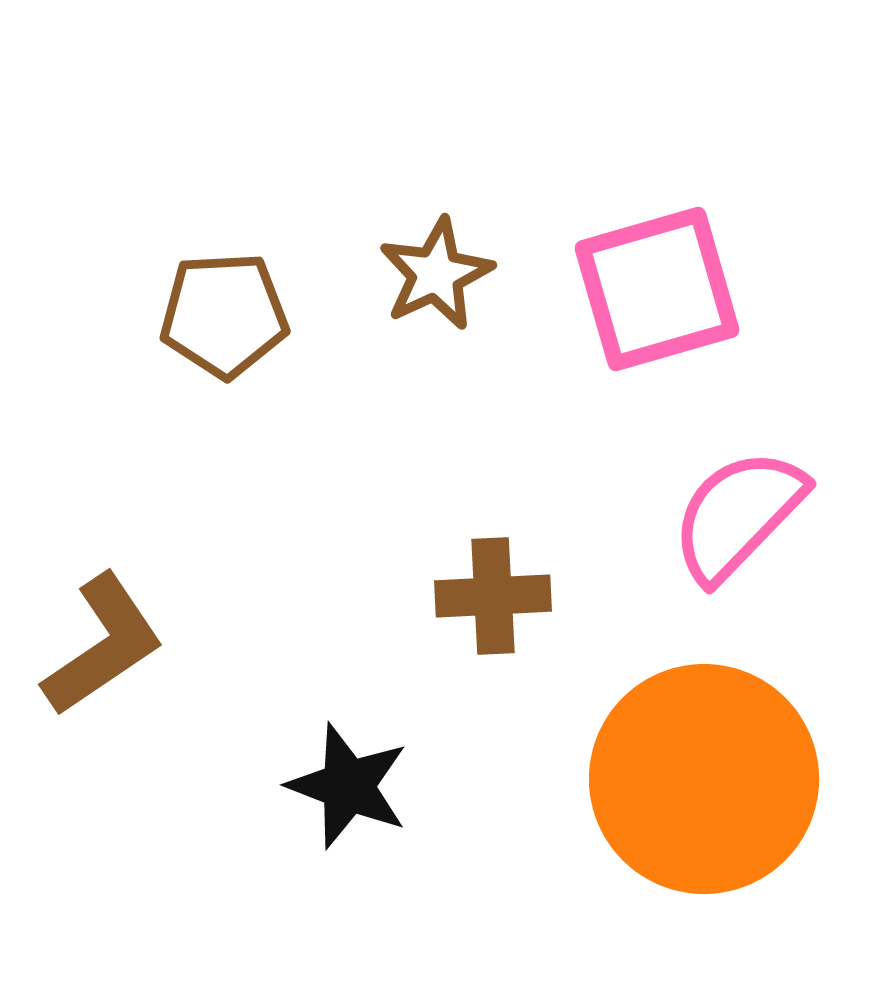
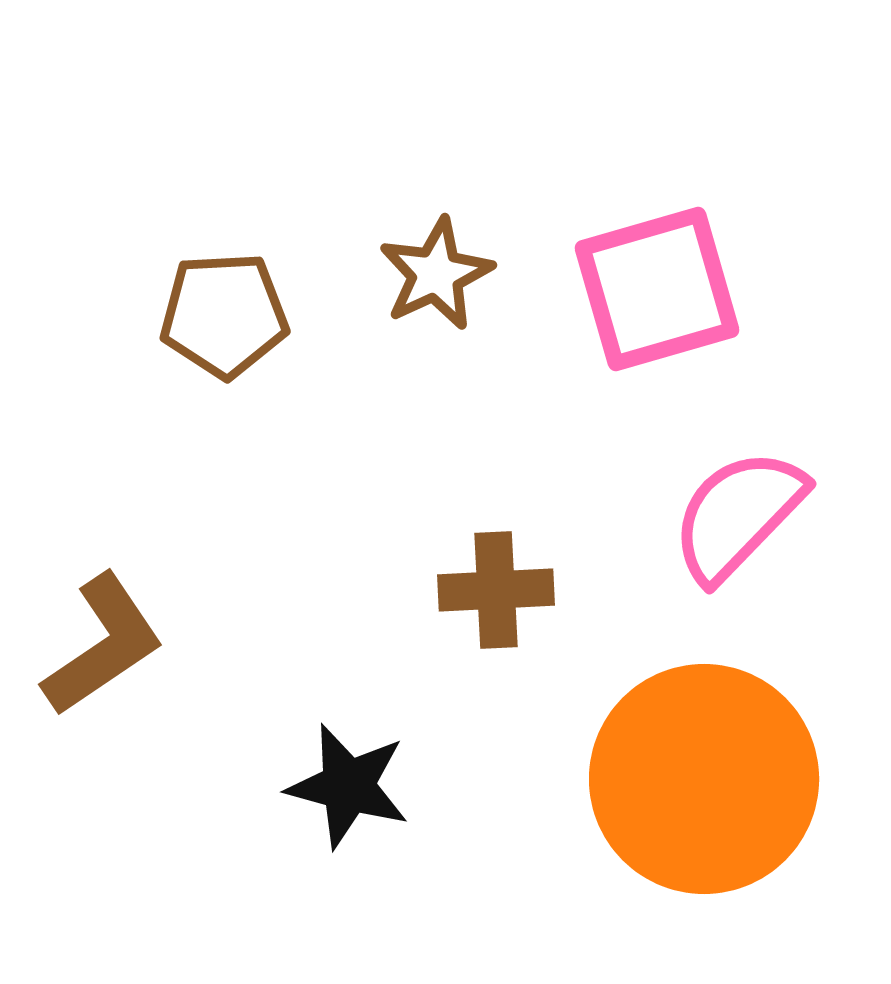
brown cross: moved 3 px right, 6 px up
black star: rotated 6 degrees counterclockwise
